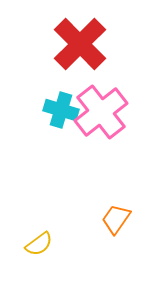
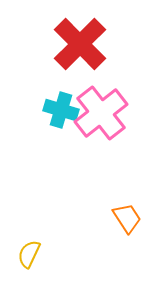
pink cross: moved 1 px down
orange trapezoid: moved 11 px right, 1 px up; rotated 112 degrees clockwise
yellow semicircle: moved 10 px left, 10 px down; rotated 152 degrees clockwise
